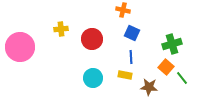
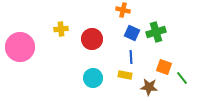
green cross: moved 16 px left, 12 px up
orange square: moved 2 px left; rotated 21 degrees counterclockwise
